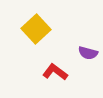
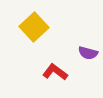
yellow square: moved 2 px left, 2 px up
